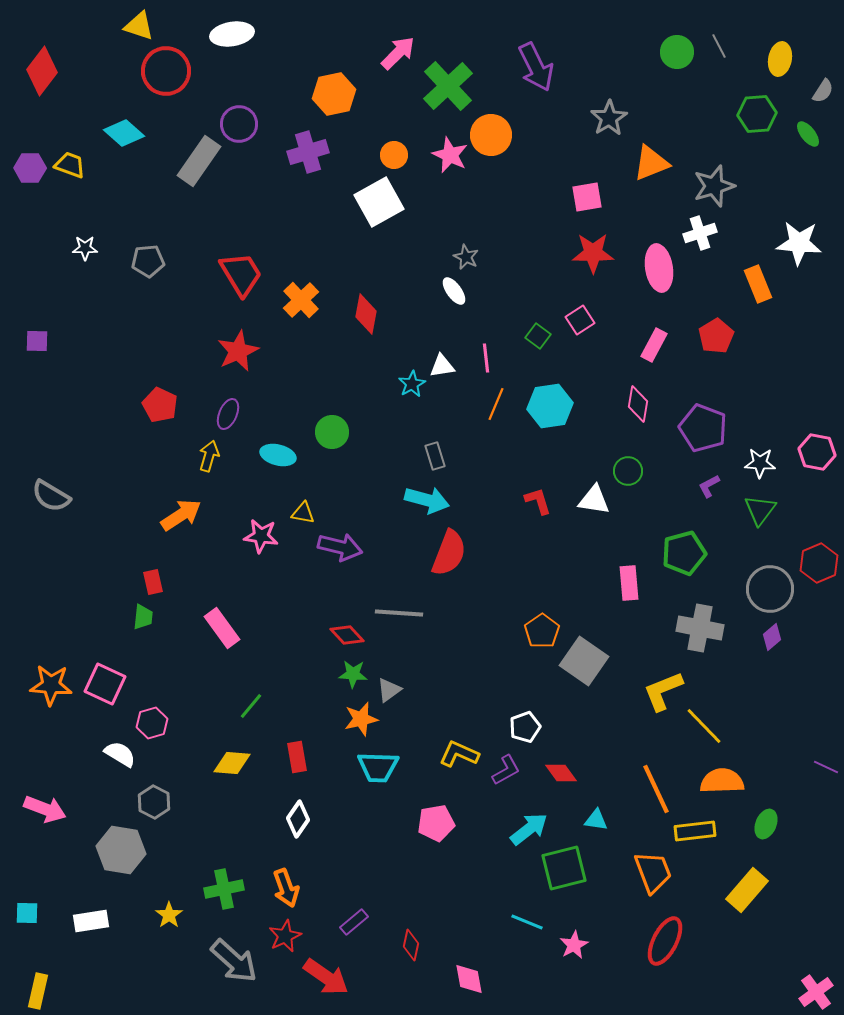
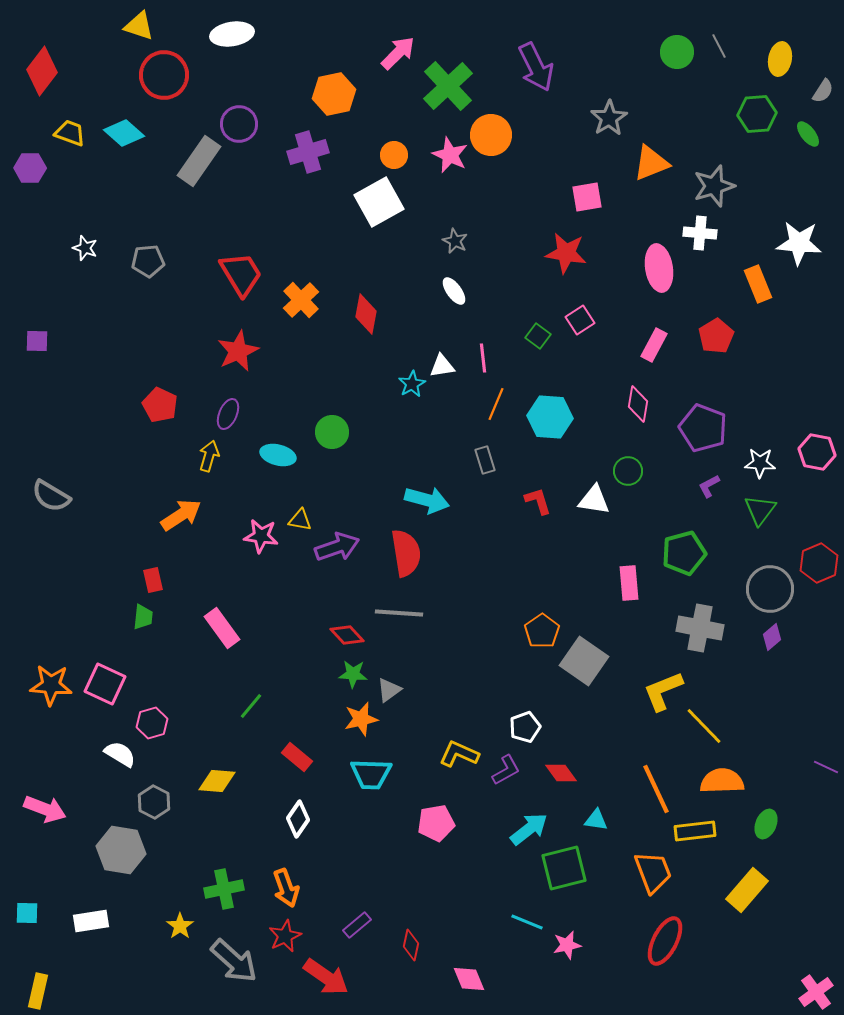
red circle at (166, 71): moved 2 px left, 4 px down
yellow trapezoid at (70, 165): moved 32 px up
white cross at (700, 233): rotated 24 degrees clockwise
white star at (85, 248): rotated 20 degrees clockwise
red star at (593, 253): moved 27 px left; rotated 9 degrees clockwise
gray star at (466, 257): moved 11 px left, 16 px up
pink line at (486, 358): moved 3 px left
cyan hexagon at (550, 406): moved 11 px down; rotated 12 degrees clockwise
gray rectangle at (435, 456): moved 50 px right, 4 px down
yellow triangle at (303, 513): moved 3 px left, 7 px down
purple arrow at (340, 547): moved 3 px left; rotated 33 degrees counterclockwise
red semicircle at (449, 553): moved 43 px left; rotated 30 degrees counterclockwise
red rectangle at (153, 582): moved 2 px up
red rectangle at (297, 757): rotated 40 degrees counterclockwise
yellow diamond at (232, 763): moved 15 px left, 18 px down
cyan trapezoid at (378, 767): moved 7 px left, 7 px down
yellow star at (169, 915): moved 11 px right, 11 px down
purple rectangle at (354, 922): moved 3 px right, 3 px down
pink star at (574, 945): moved 7 px left; rotated 16 degrees clockwise
pink diamond at (469, 979): rotated 12 degrees counterclockwise
